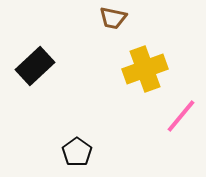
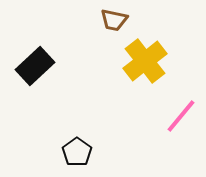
brown trapezoid: moved 1 px right, 2 px down
yellow cross: moved 8 px up; rotated 18 degrees counterclockwise
